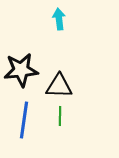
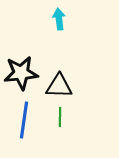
black star: moved 3 px down
green line: moved 1 px down
